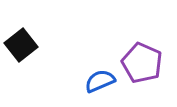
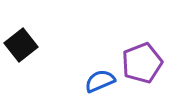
purple pentagon: rotated 27 degrees clockwise
